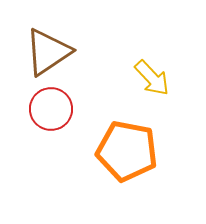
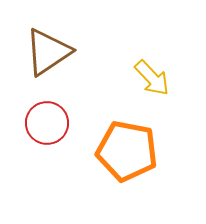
red circle: moved 4 px left, 14 px down
